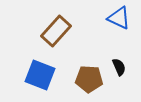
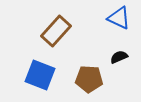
black semicircle: moved 10 px up; rotated 90 degrees counterclockwise
